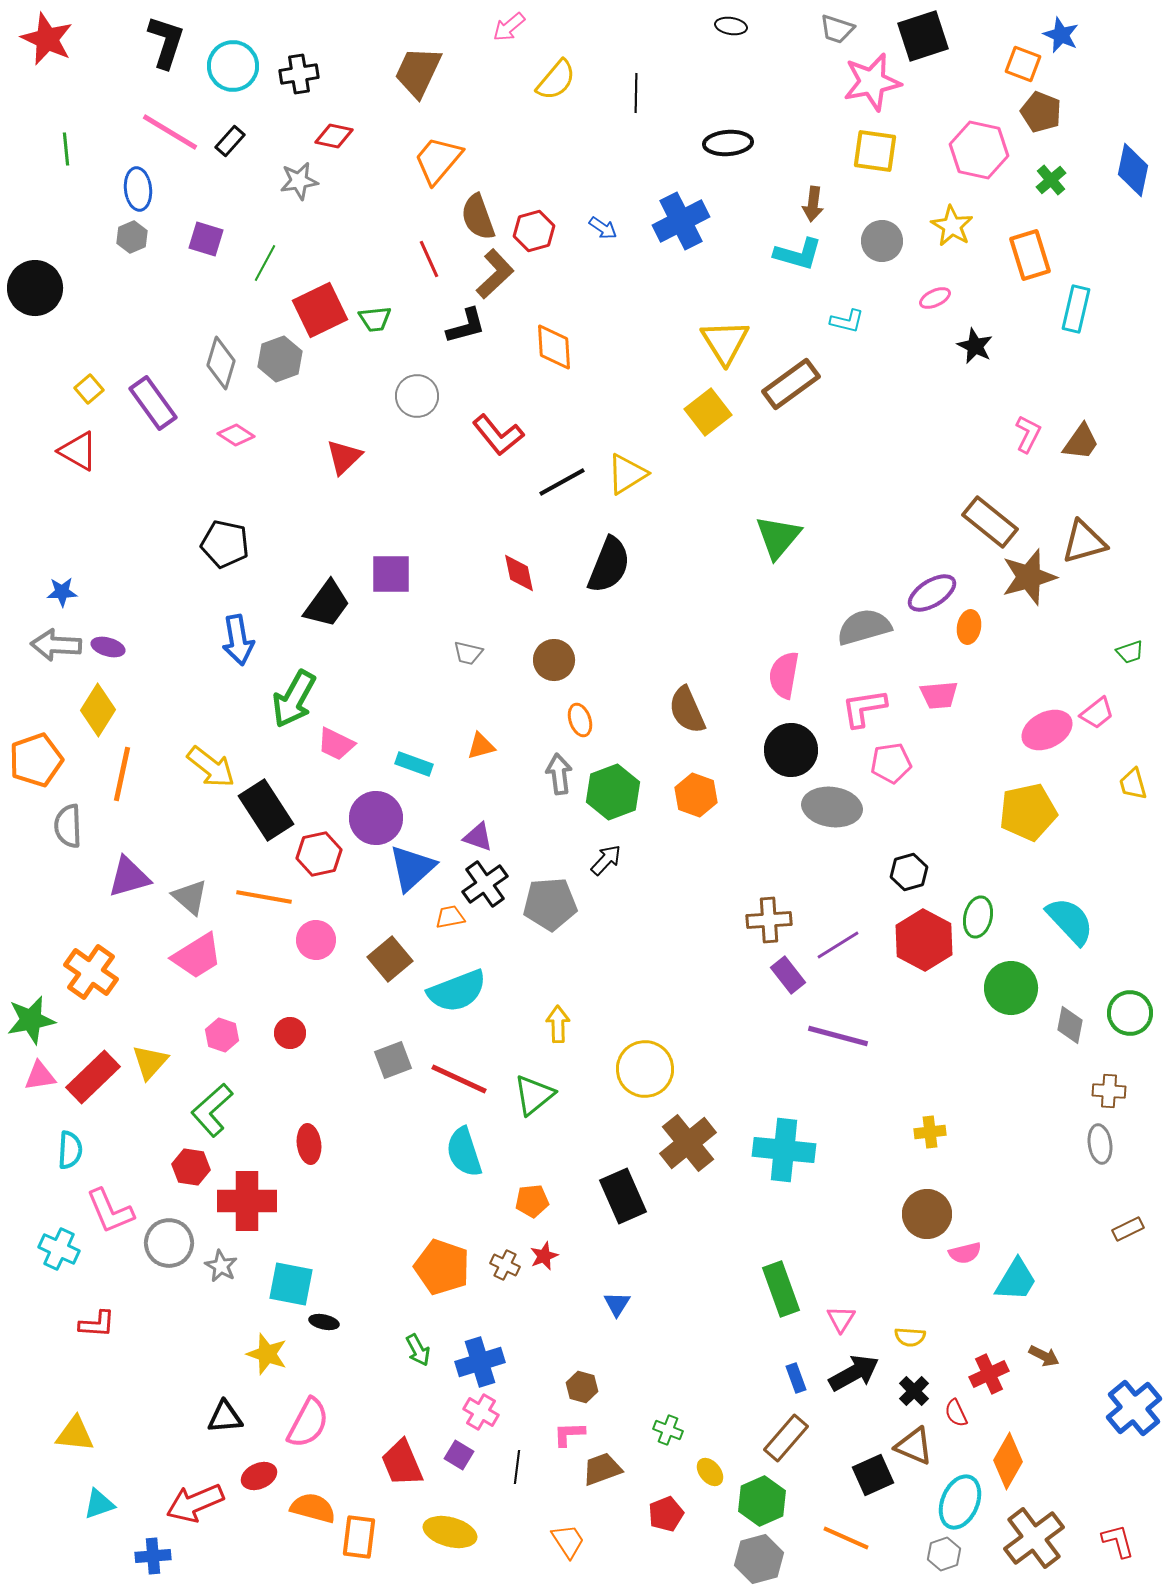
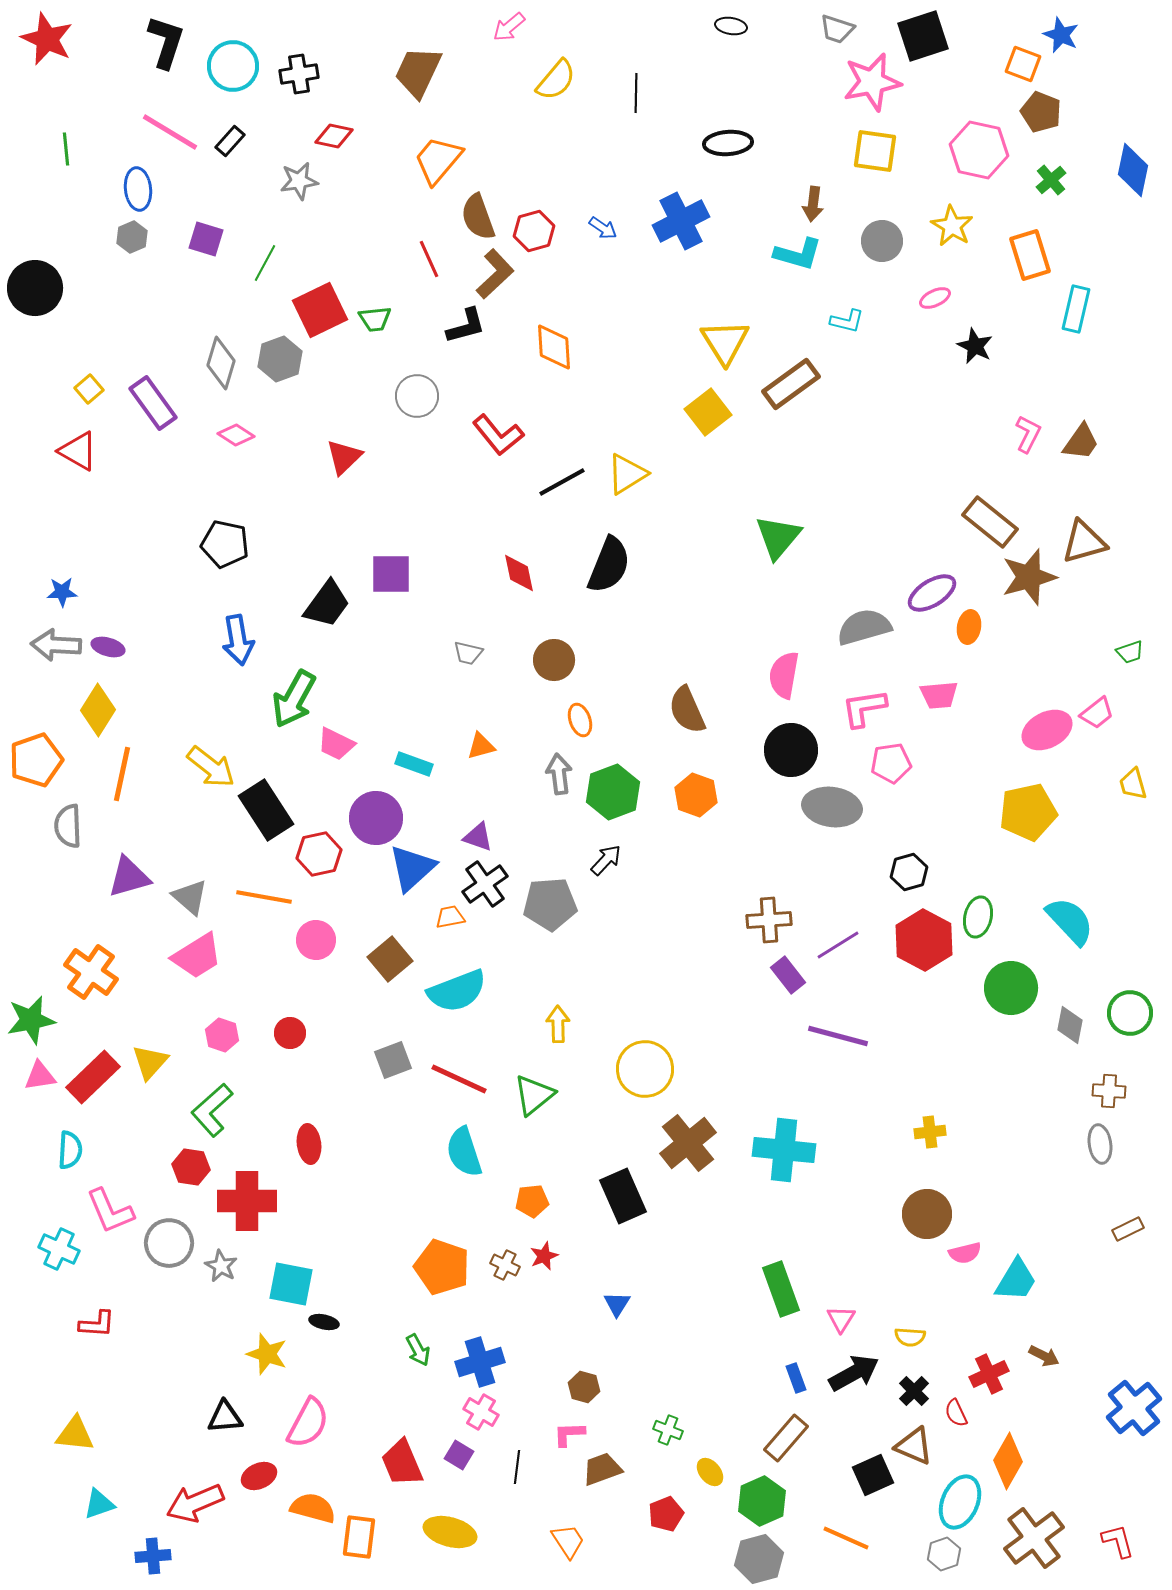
brown hexagon at (582, 1387): moved 2 px right
